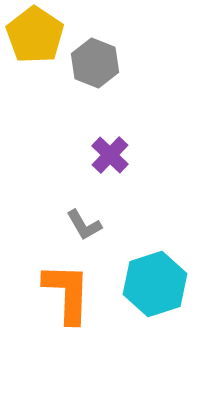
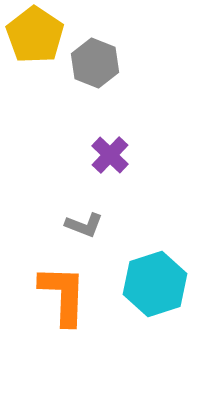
gray L-shape: rotated 39 degrees counterclockwise
orange L-shape: moved 4 px left, 2 px down
